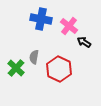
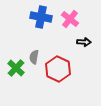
blue cross: moved 2 px up
pink cross: moved 1 px right, 7 px up
black arrow: rotated 152 degrees clockwise
red hexagon: moved 1 px left
